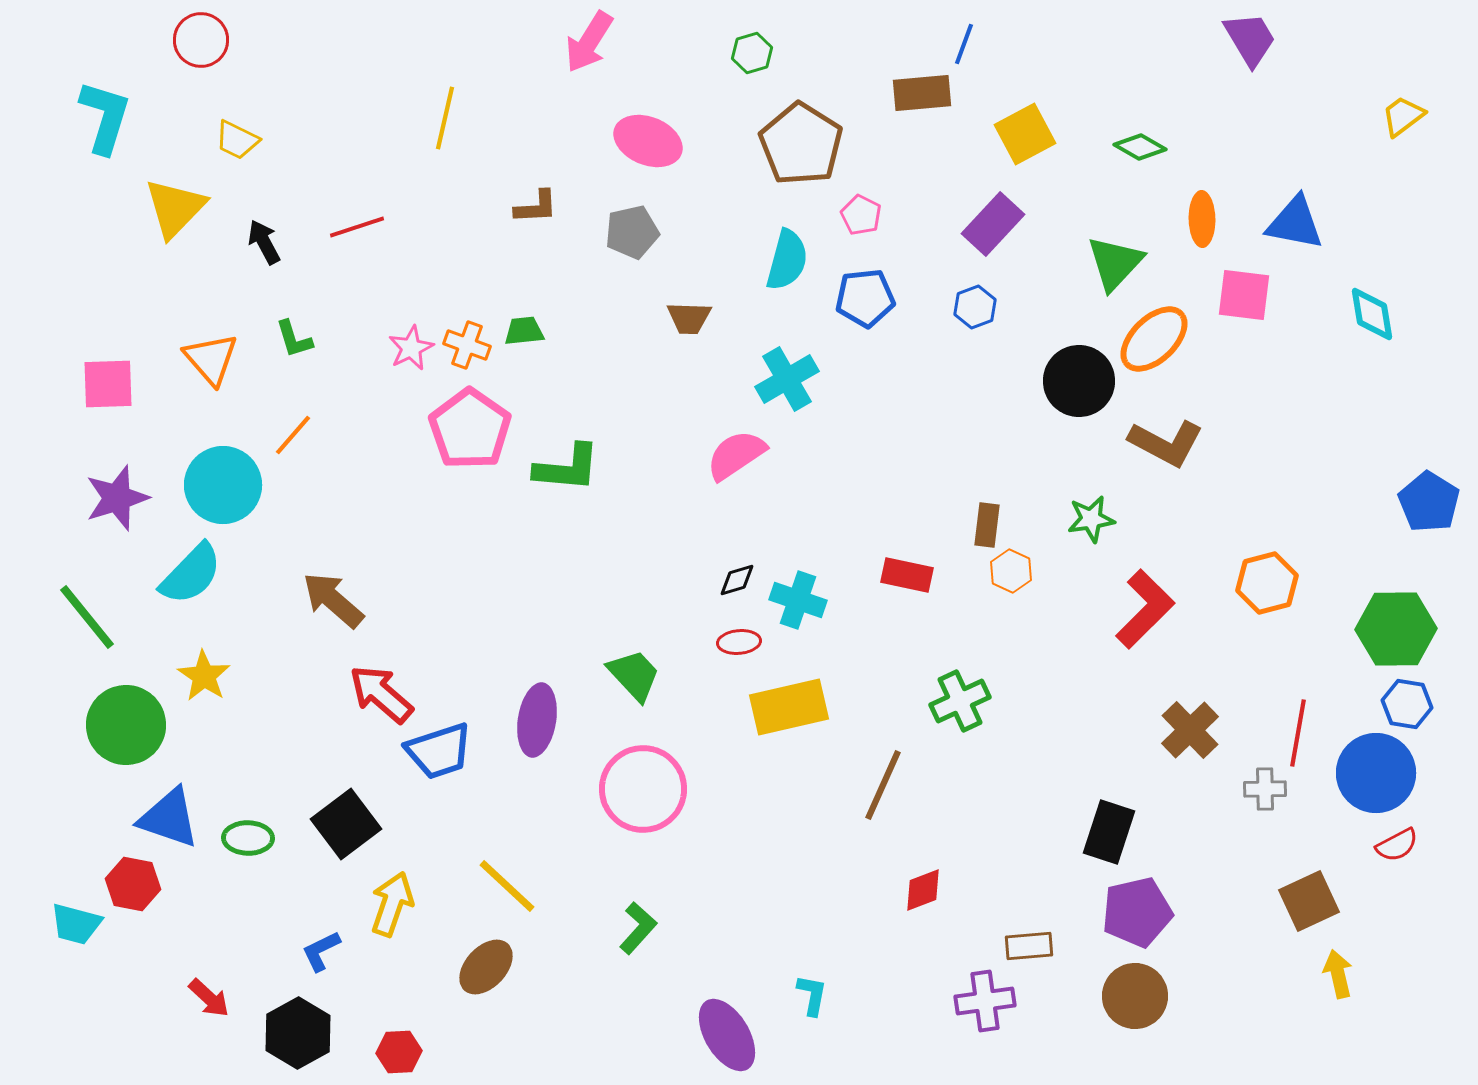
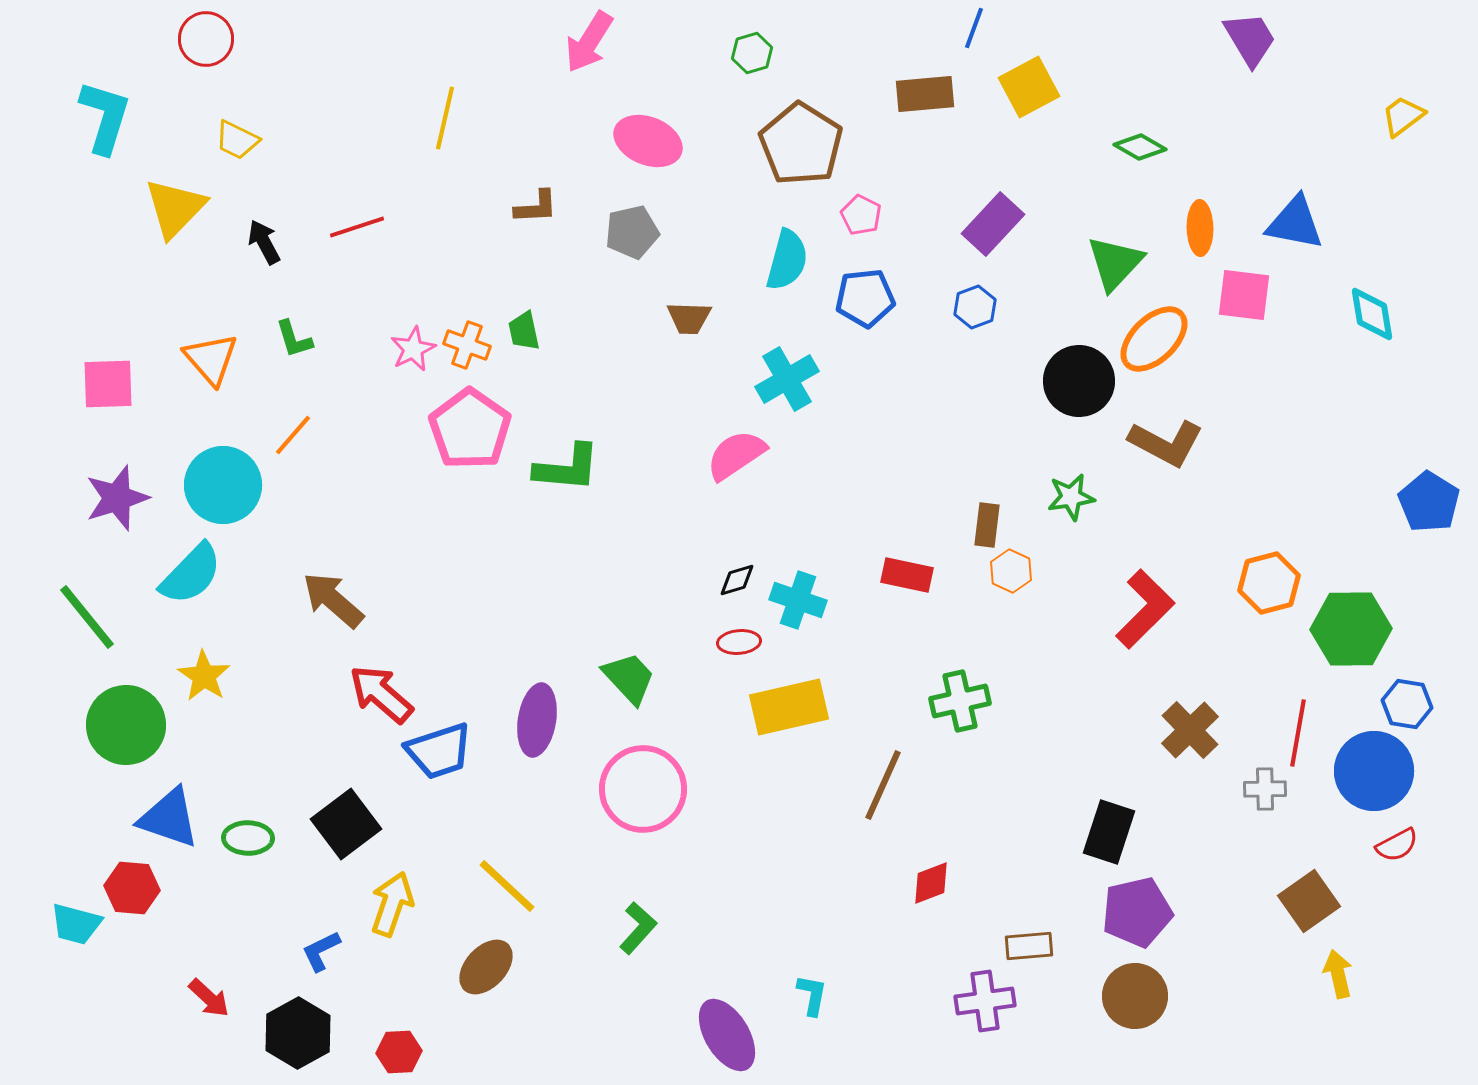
red circle at (201, 40): moved 5 px right, 1 px up
blue line at (964, 44): moved 10 px right, 16 px up
brown rectangle at (922, 93): moved 3 px right, 1 px down
yellow square at (1025, 134): moved 4 px right, 47 px up
orange ellipse at (1202, 219): moved 2 px left, 9 px down
green trapezoid at (524, 331): rotated 96 degrees counterclockwise
pink star at (411, 348): moved 2 px right, 1 px down
green star at (1091, 519): moved 20 px left, 22 px up
orange hexagon at (1267, 583): moved 2 px right
green hexagon at (1396, 629): moved 45 px left
green trapezoid at (634, 675): moved 5 px left, 3 px down
green cross at (960, 701): rotated 12 degrees clockwise
blue circle at (1376, 773): moved 2 px left, 2 px up
red hexagon at (133, 884): moved 1 px left, 4 px down; rotated 6 degrees counterclockwise
red diamond at (923, 890): moved 8 px right, 7 px up
brown square at (1309, 901): rotated 10 degrees counterclockwise
